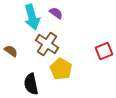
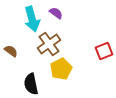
cyan arrow: moved 2 px down
brown cross: moved 2 px right; rotated 20 degrees clockwise
yellow pentagon: rotated 15 degrees clockwise
